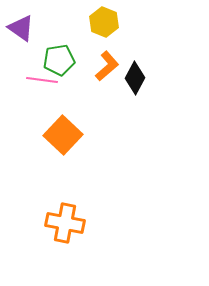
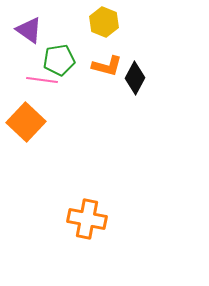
purple triangle: moved 8 px right, 2 px down
orange L-shape: rotated 56 degrees clockwise
orange square: moved 37 px left, 13 px up
orange cross: moved 22 px right, 4 px up
